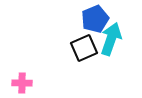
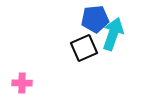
blue pentagon: rotated 16 degrees clockwise
cyan arrow: moved 2 px right, 5 px up
